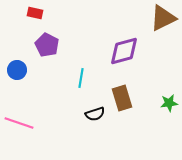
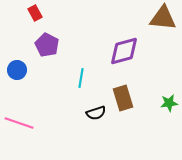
red rectangle: rotated 49 degrees clockwise
brown triangle: rotated 32 degrees clockwise
brown rectangle: moved 1 px right
black semicircle: moved 1 px right, 1 px up
